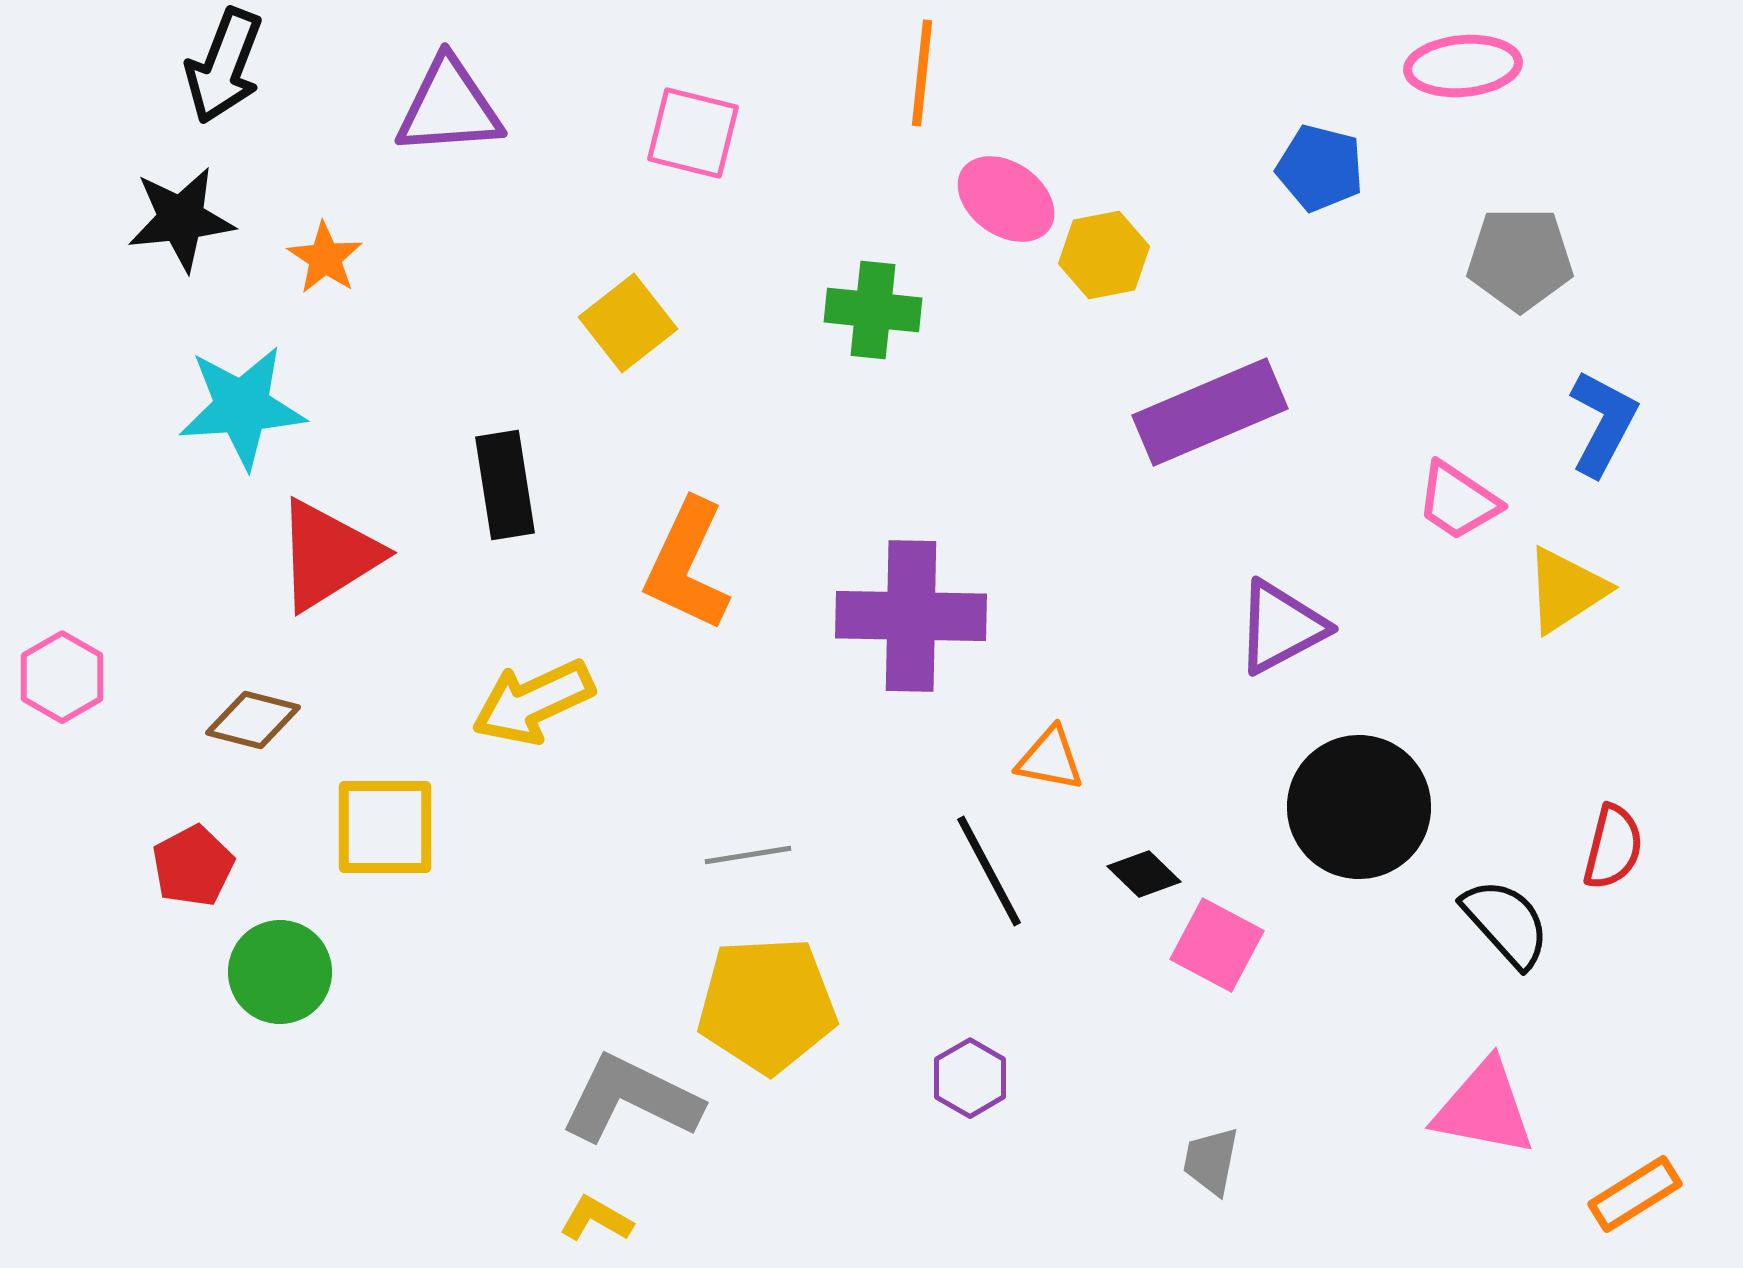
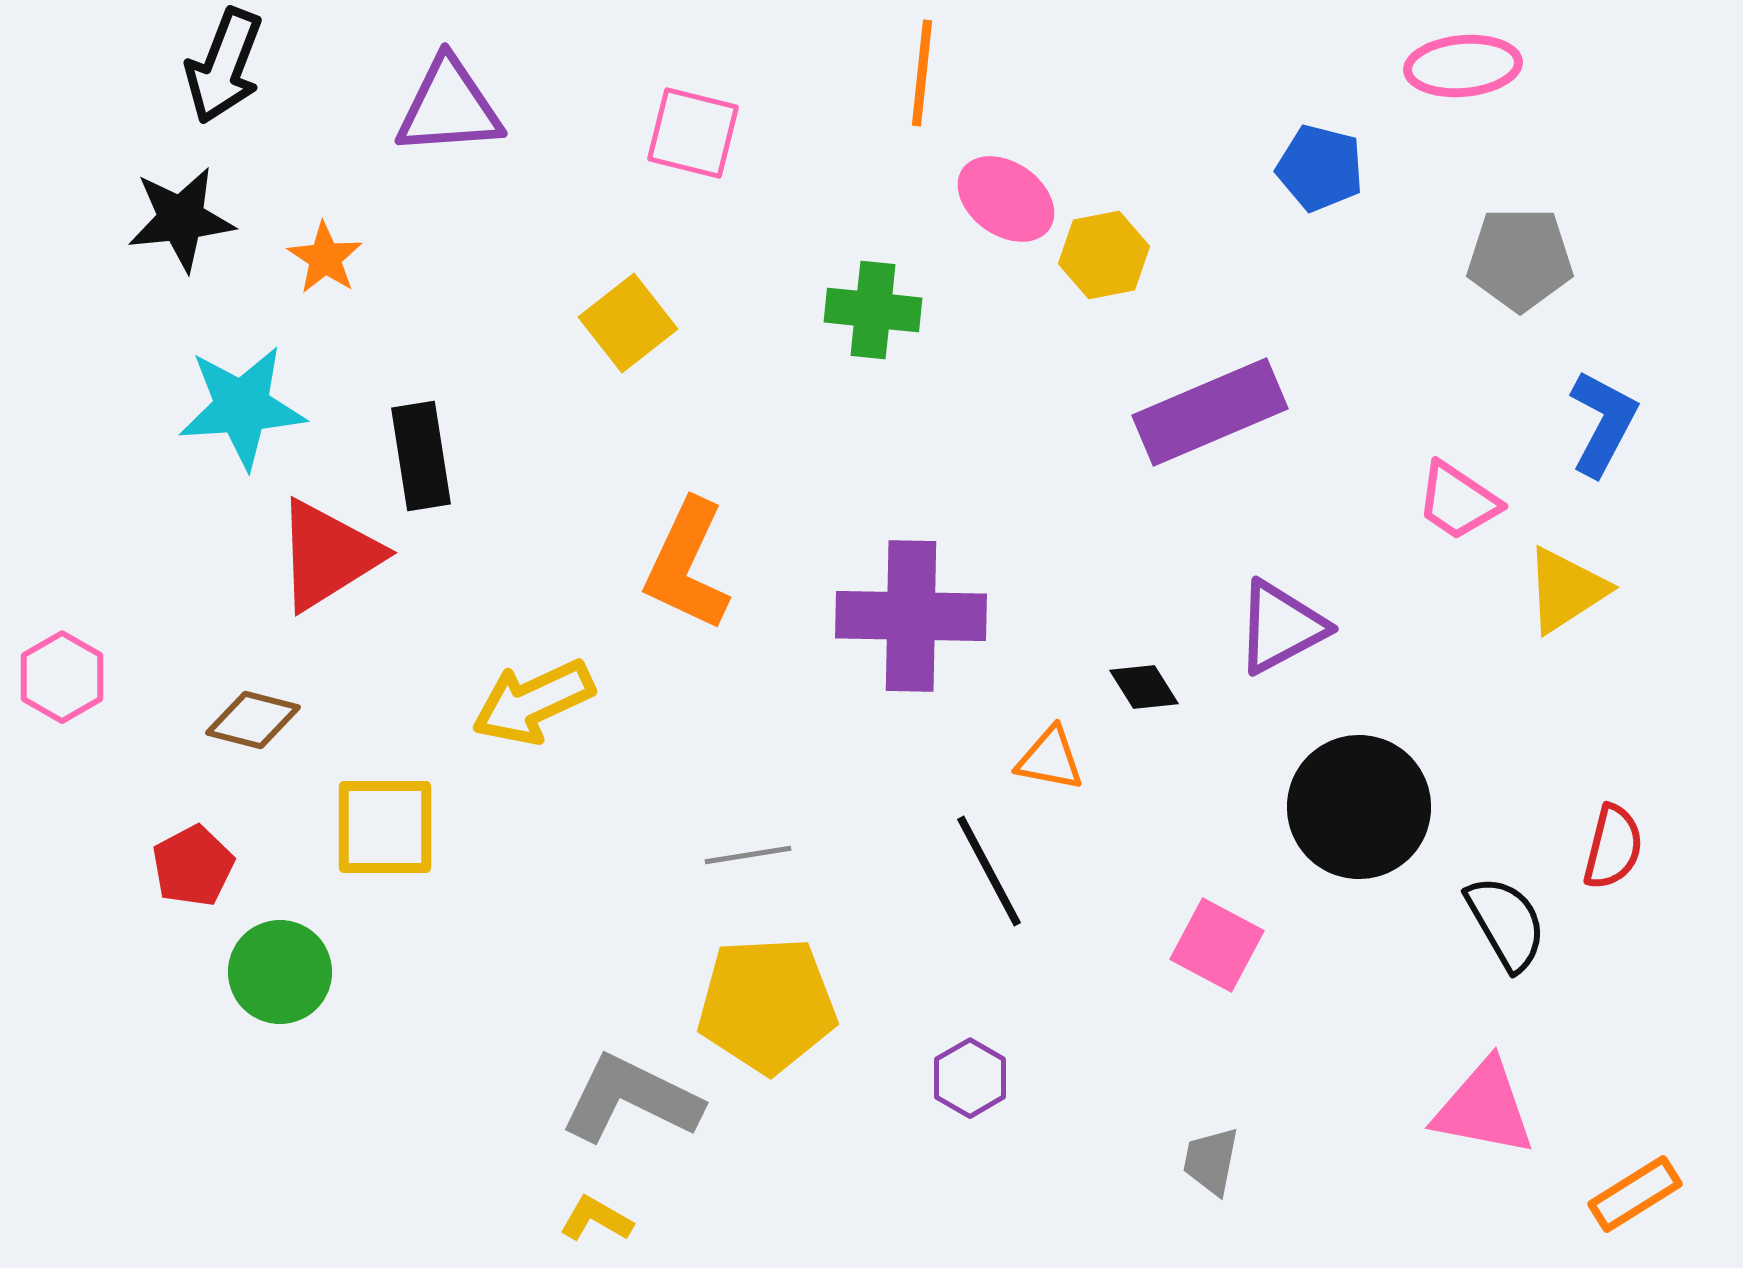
black rectangle at (505, 485): moved 84 px left, 29 px up
black diamond at (1144, 874): moved 187 px up; rotated 14 degrees clockwise
black semicircle at (1506, 923): rotated 12 degrees clockwise
